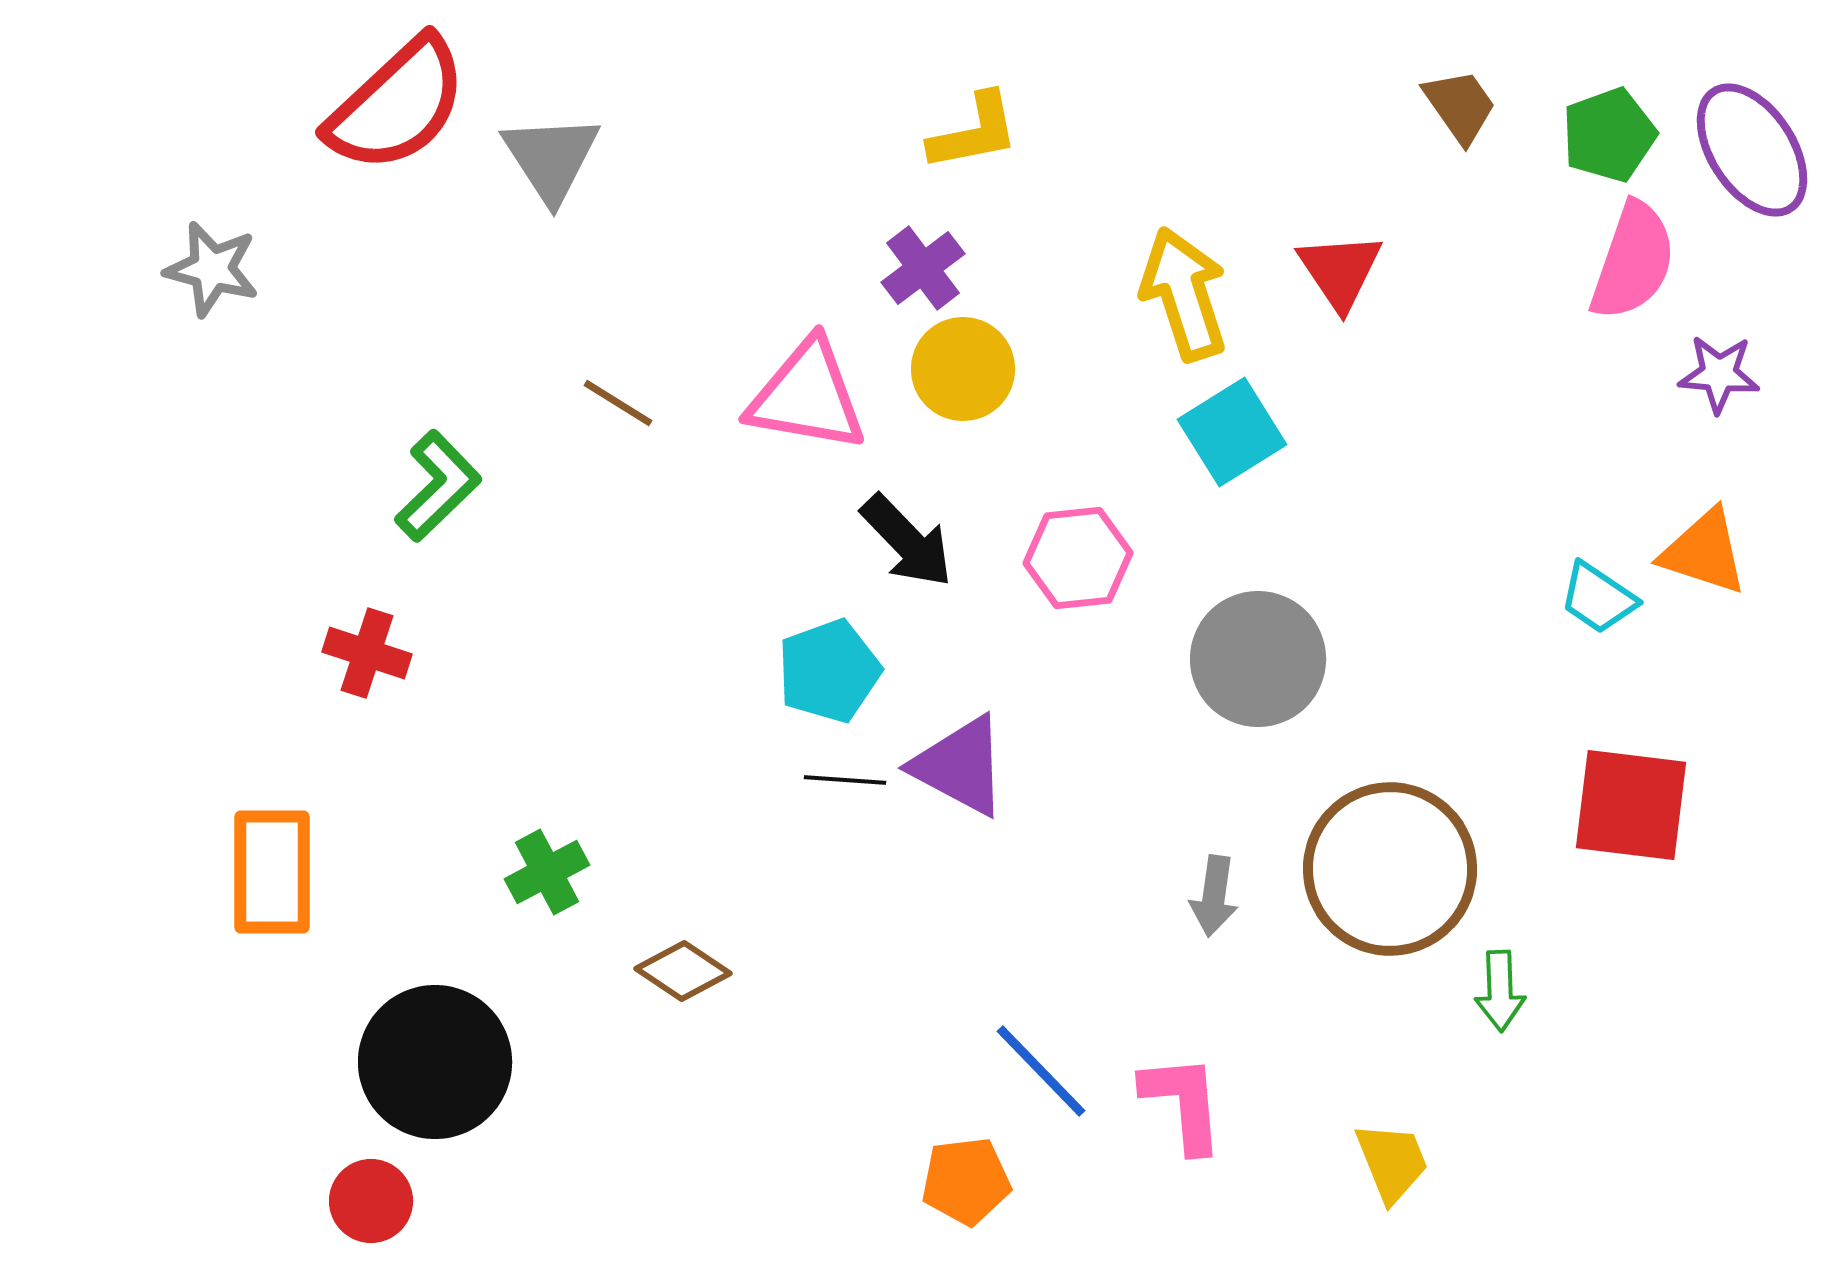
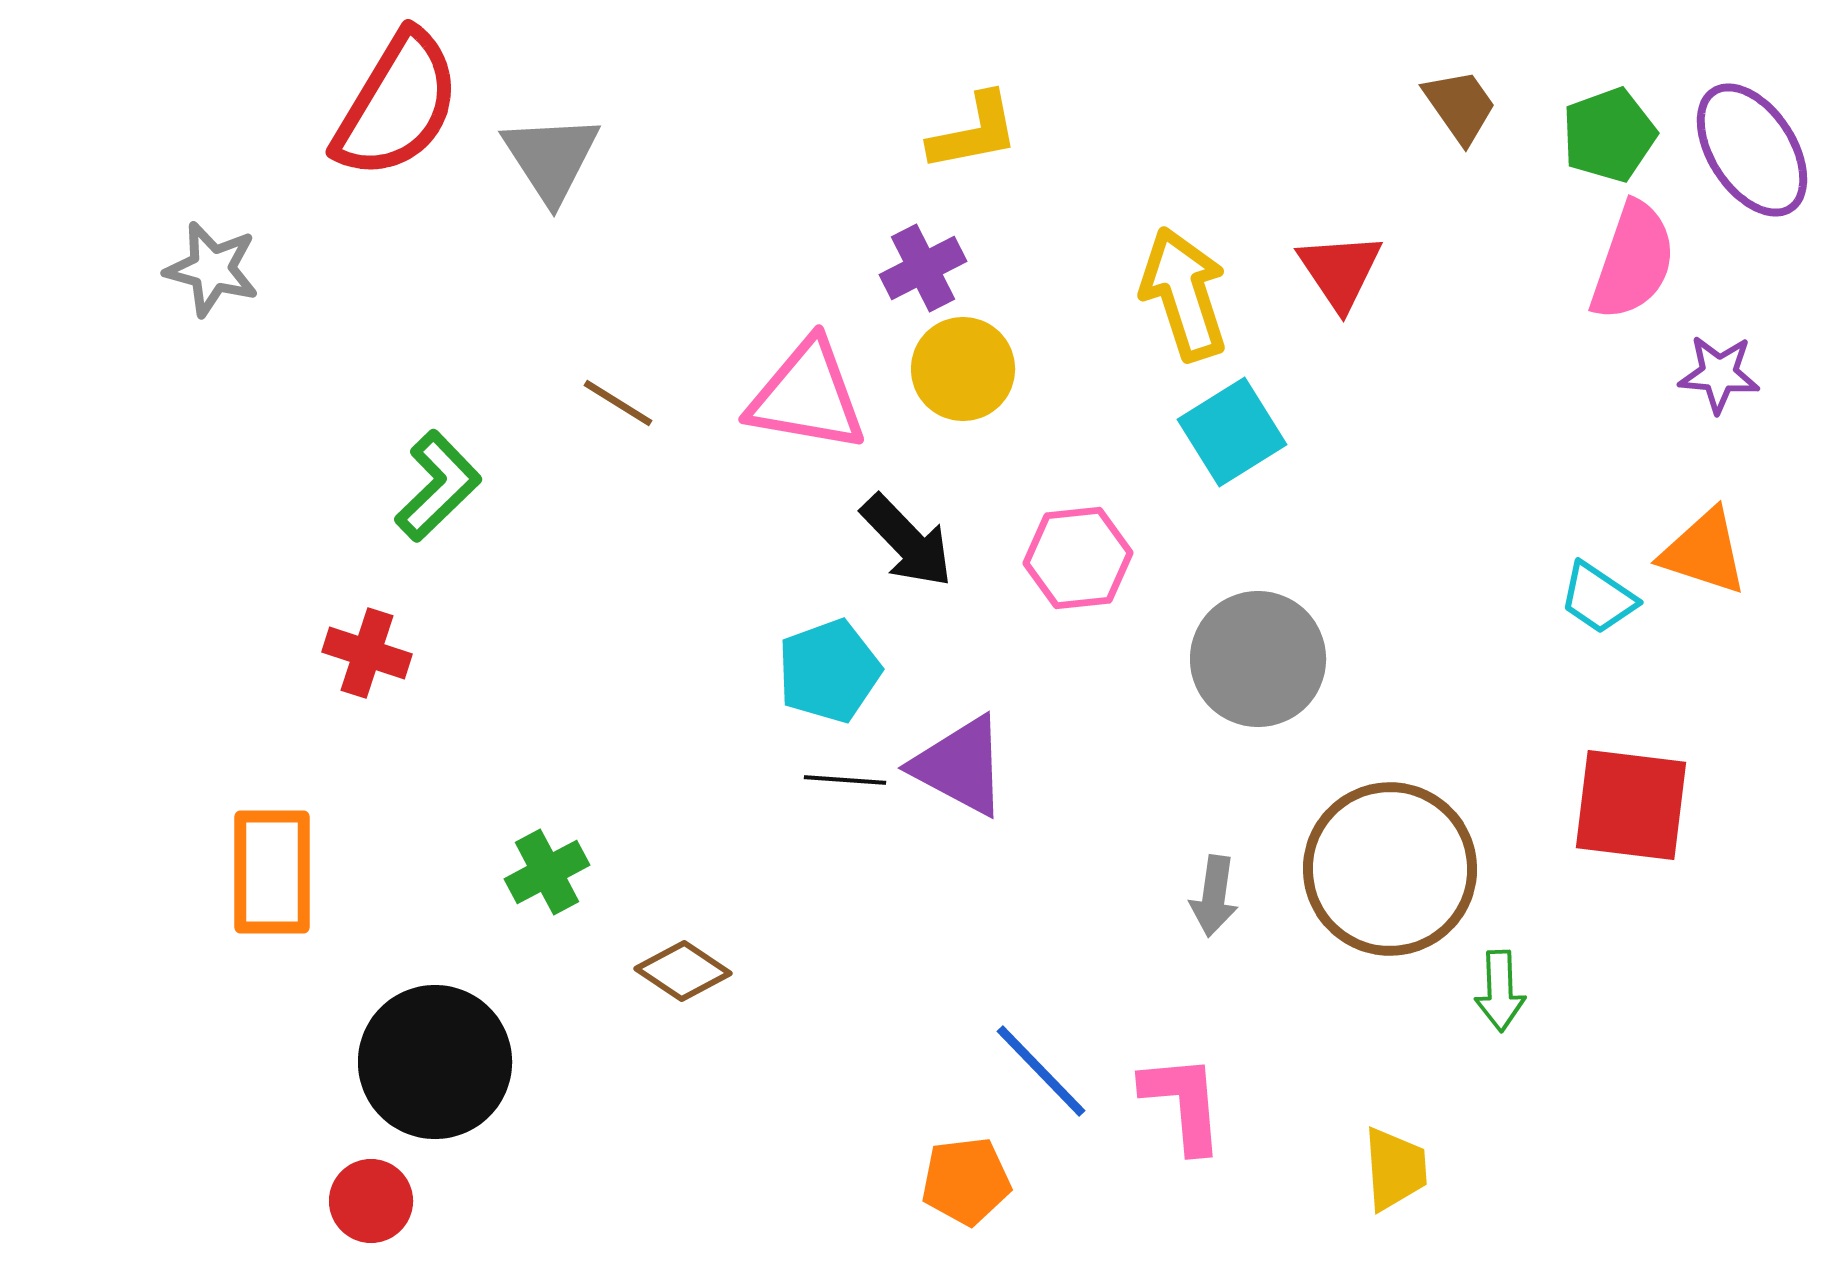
red semicircle: rotated 16 degrees counterclockwise
purple cross: rotated 10 degrees clockwise
yellow trapezoid: moved 3 px right, 7 px down; rotated 18 degrees clockwise
